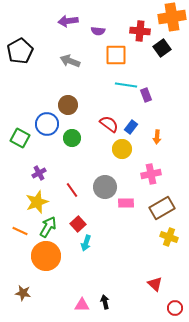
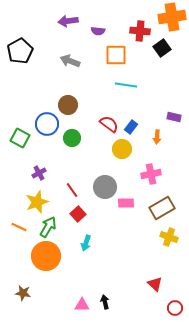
purple rectangle: moved 28 px right, 22 px down; rotated 56 degrees counterclockwise
red square: moved 10 px up
orange line: moved 1 px left, 4 px up
